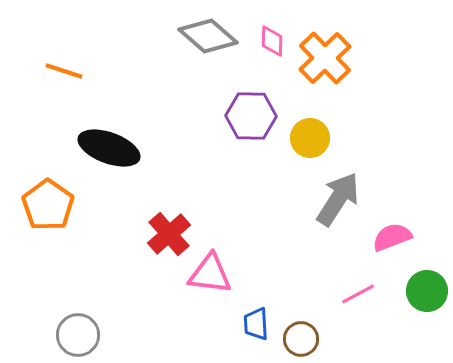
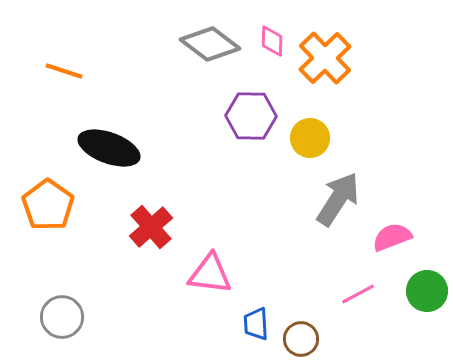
gray diamond: moved 2 px right, 8 px down; rotated 4 degrees counterclockwise
red cross: moved 18 px left, 7 px up
gray circle: moved 16 px left, 18 px up
